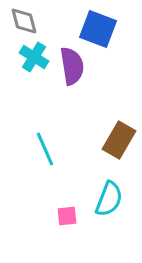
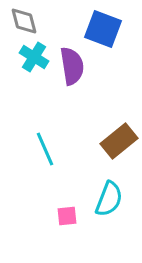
blue square: moved 5 px right
brown rectangle: moved 1 px down; rotated 21 degrees clockwise
